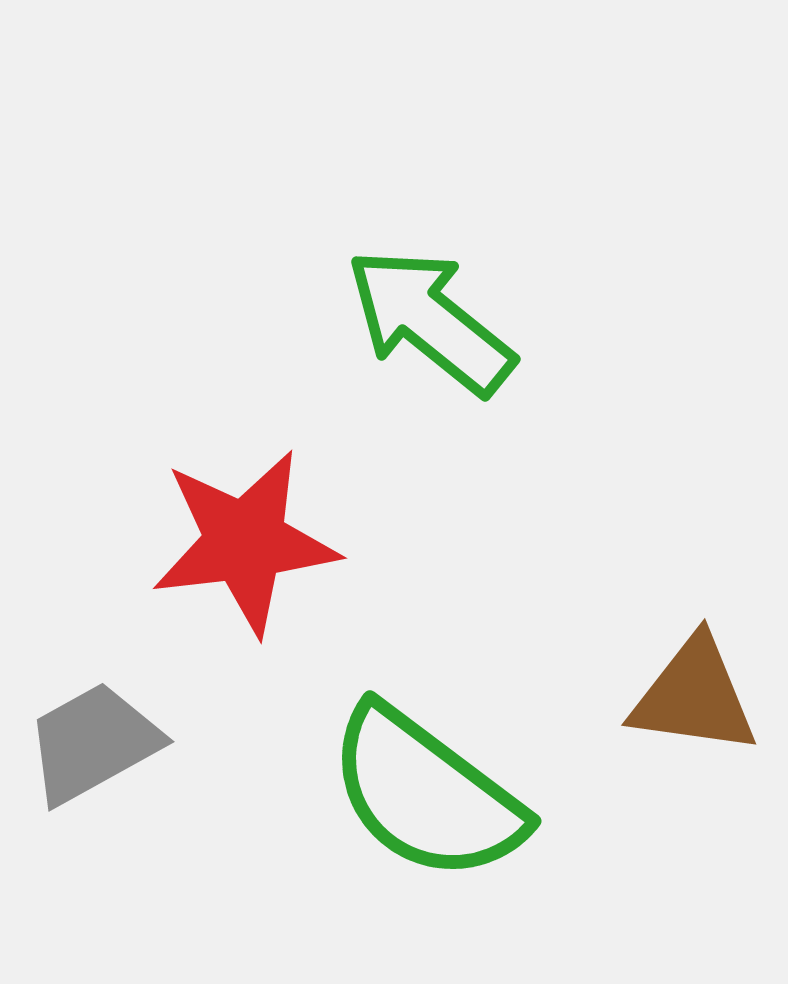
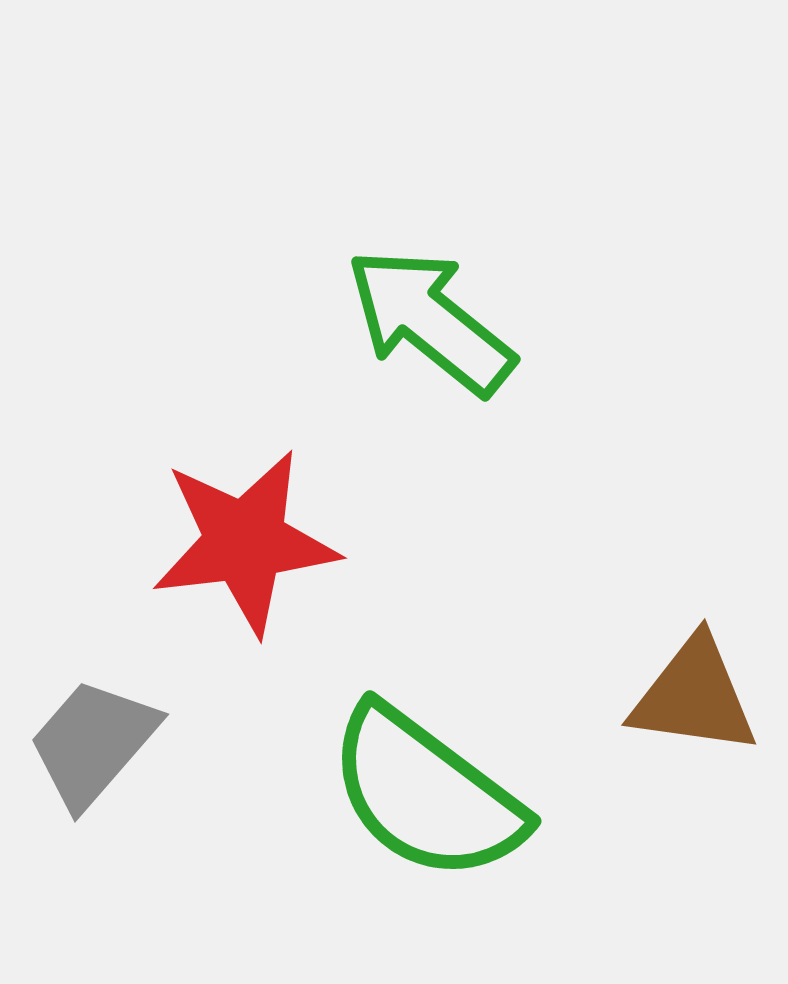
gray trapezoid: rotated 20 degrees counterclockwise
